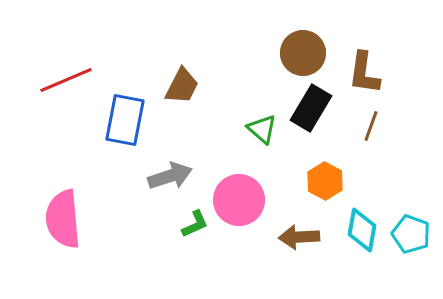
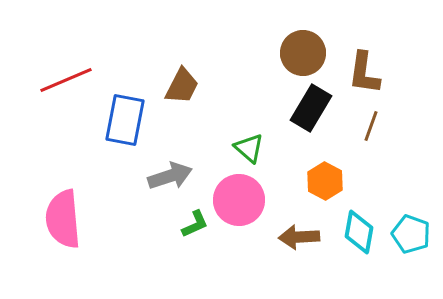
green triangle: moved 13 px left, 19 px down
cyan diamond: moved 3 px left, 2 px down
